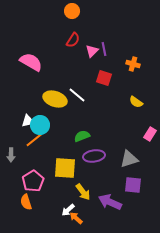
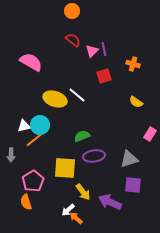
red semicircle: rotated 84 degrees counterclockwise
red square: moved 2 px up; rotated 35 degrees counterclockwise
white triangle: moved 4 px left, 5 px down
